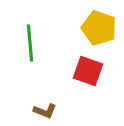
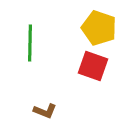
green line: rotated 6 degrees clockwise
red square: moved 5 px right, 5 px up
